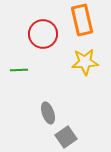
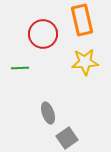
green line: moved 1 px right, 2 px up
gray square: moved 1 px right, 1 px down
